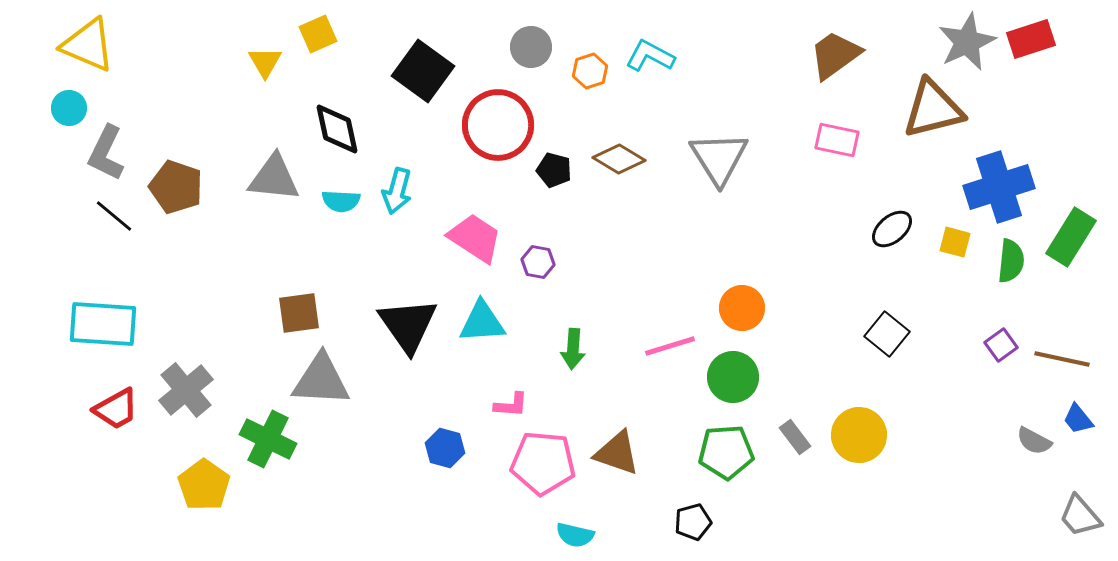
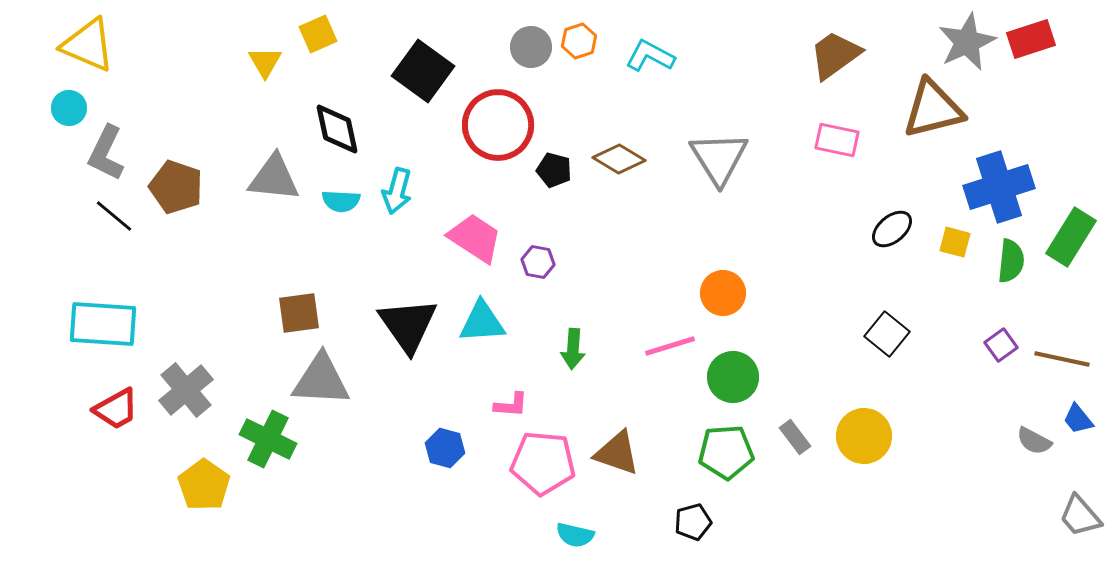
orange hexagon at (590, 71): moved 11 px left, 30 px up
orange circle at (742, 308): moved 19 px left, 15 px up
yellow circle at (859, 435): moved 5 px right, 1 px down
